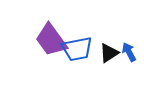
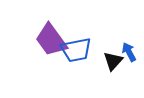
blue trapezoid: moved 1 px left, 1 px down
black triangle: moved 4 px right, 8 px down; rotated 15 degrees counterclockwise
